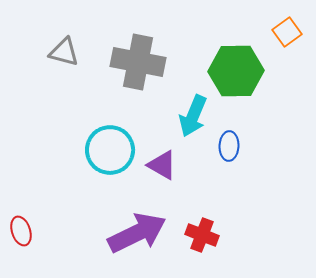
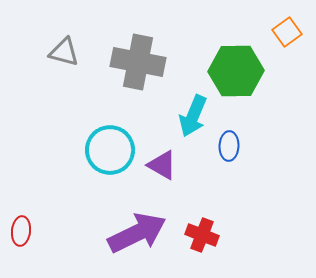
red ellipse: rotated 24 degrees clockwise
